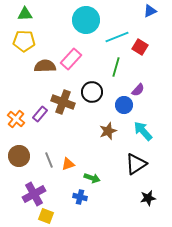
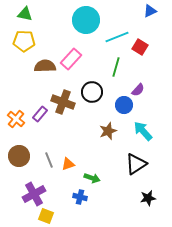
green triangle: rotated 14 degrees clockwise
